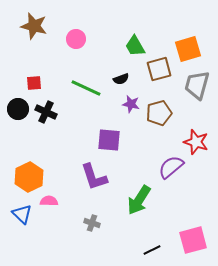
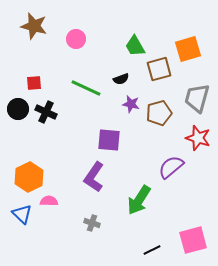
gray trapezoid: moved 13 px down
red star: moved 2 px right, 4 px up
purple L-shape: rotated 52 degrees clockwise
